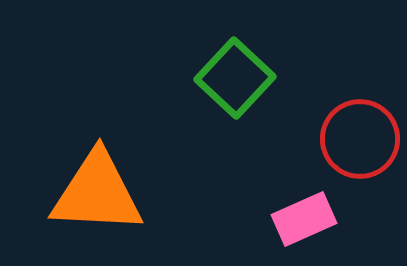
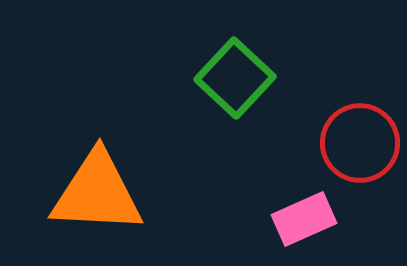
red circle: moved 4 px down
